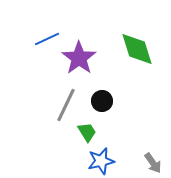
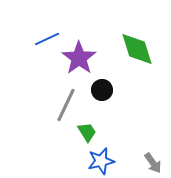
black circle: moved 11 px up
